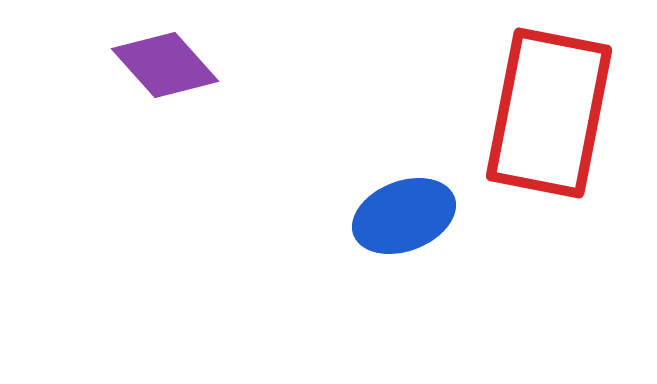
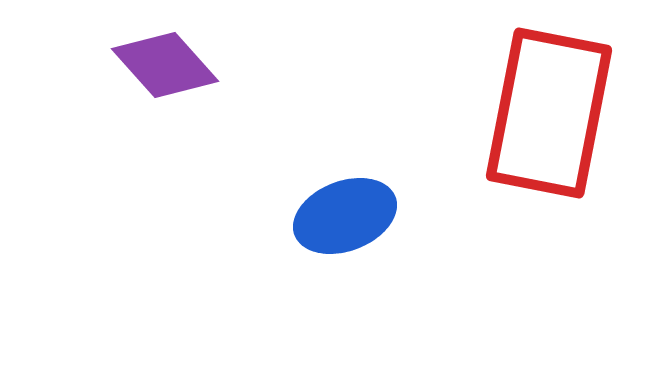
blue ellipse: moved 59 px left
